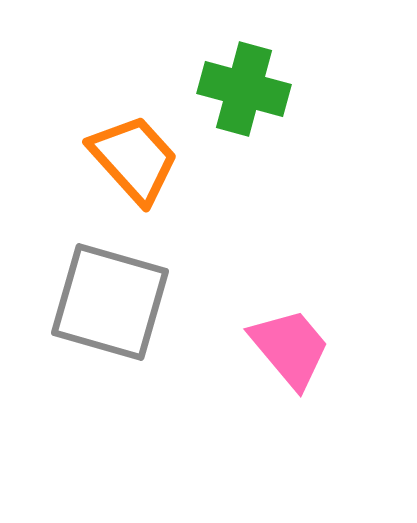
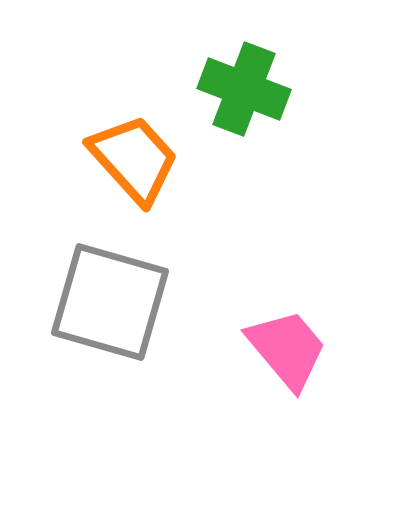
green cross: rotated 6 degrees clockwise
pink trapezoid: moved 3 px left, 1 px down
